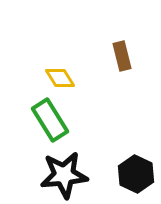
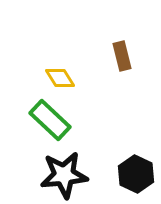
green rectangle: rotated 15 degrees counterclockwise
